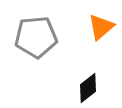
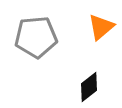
black diamond: moved 1 px right, 1 px up
